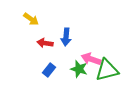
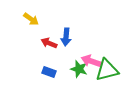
red arrow: moved 4 px right; rotated 14 degrees clockwise
pink arrow: moved 2 px down
blue rectangle: moved 2 px down; rotated 72 degrees clockwise
